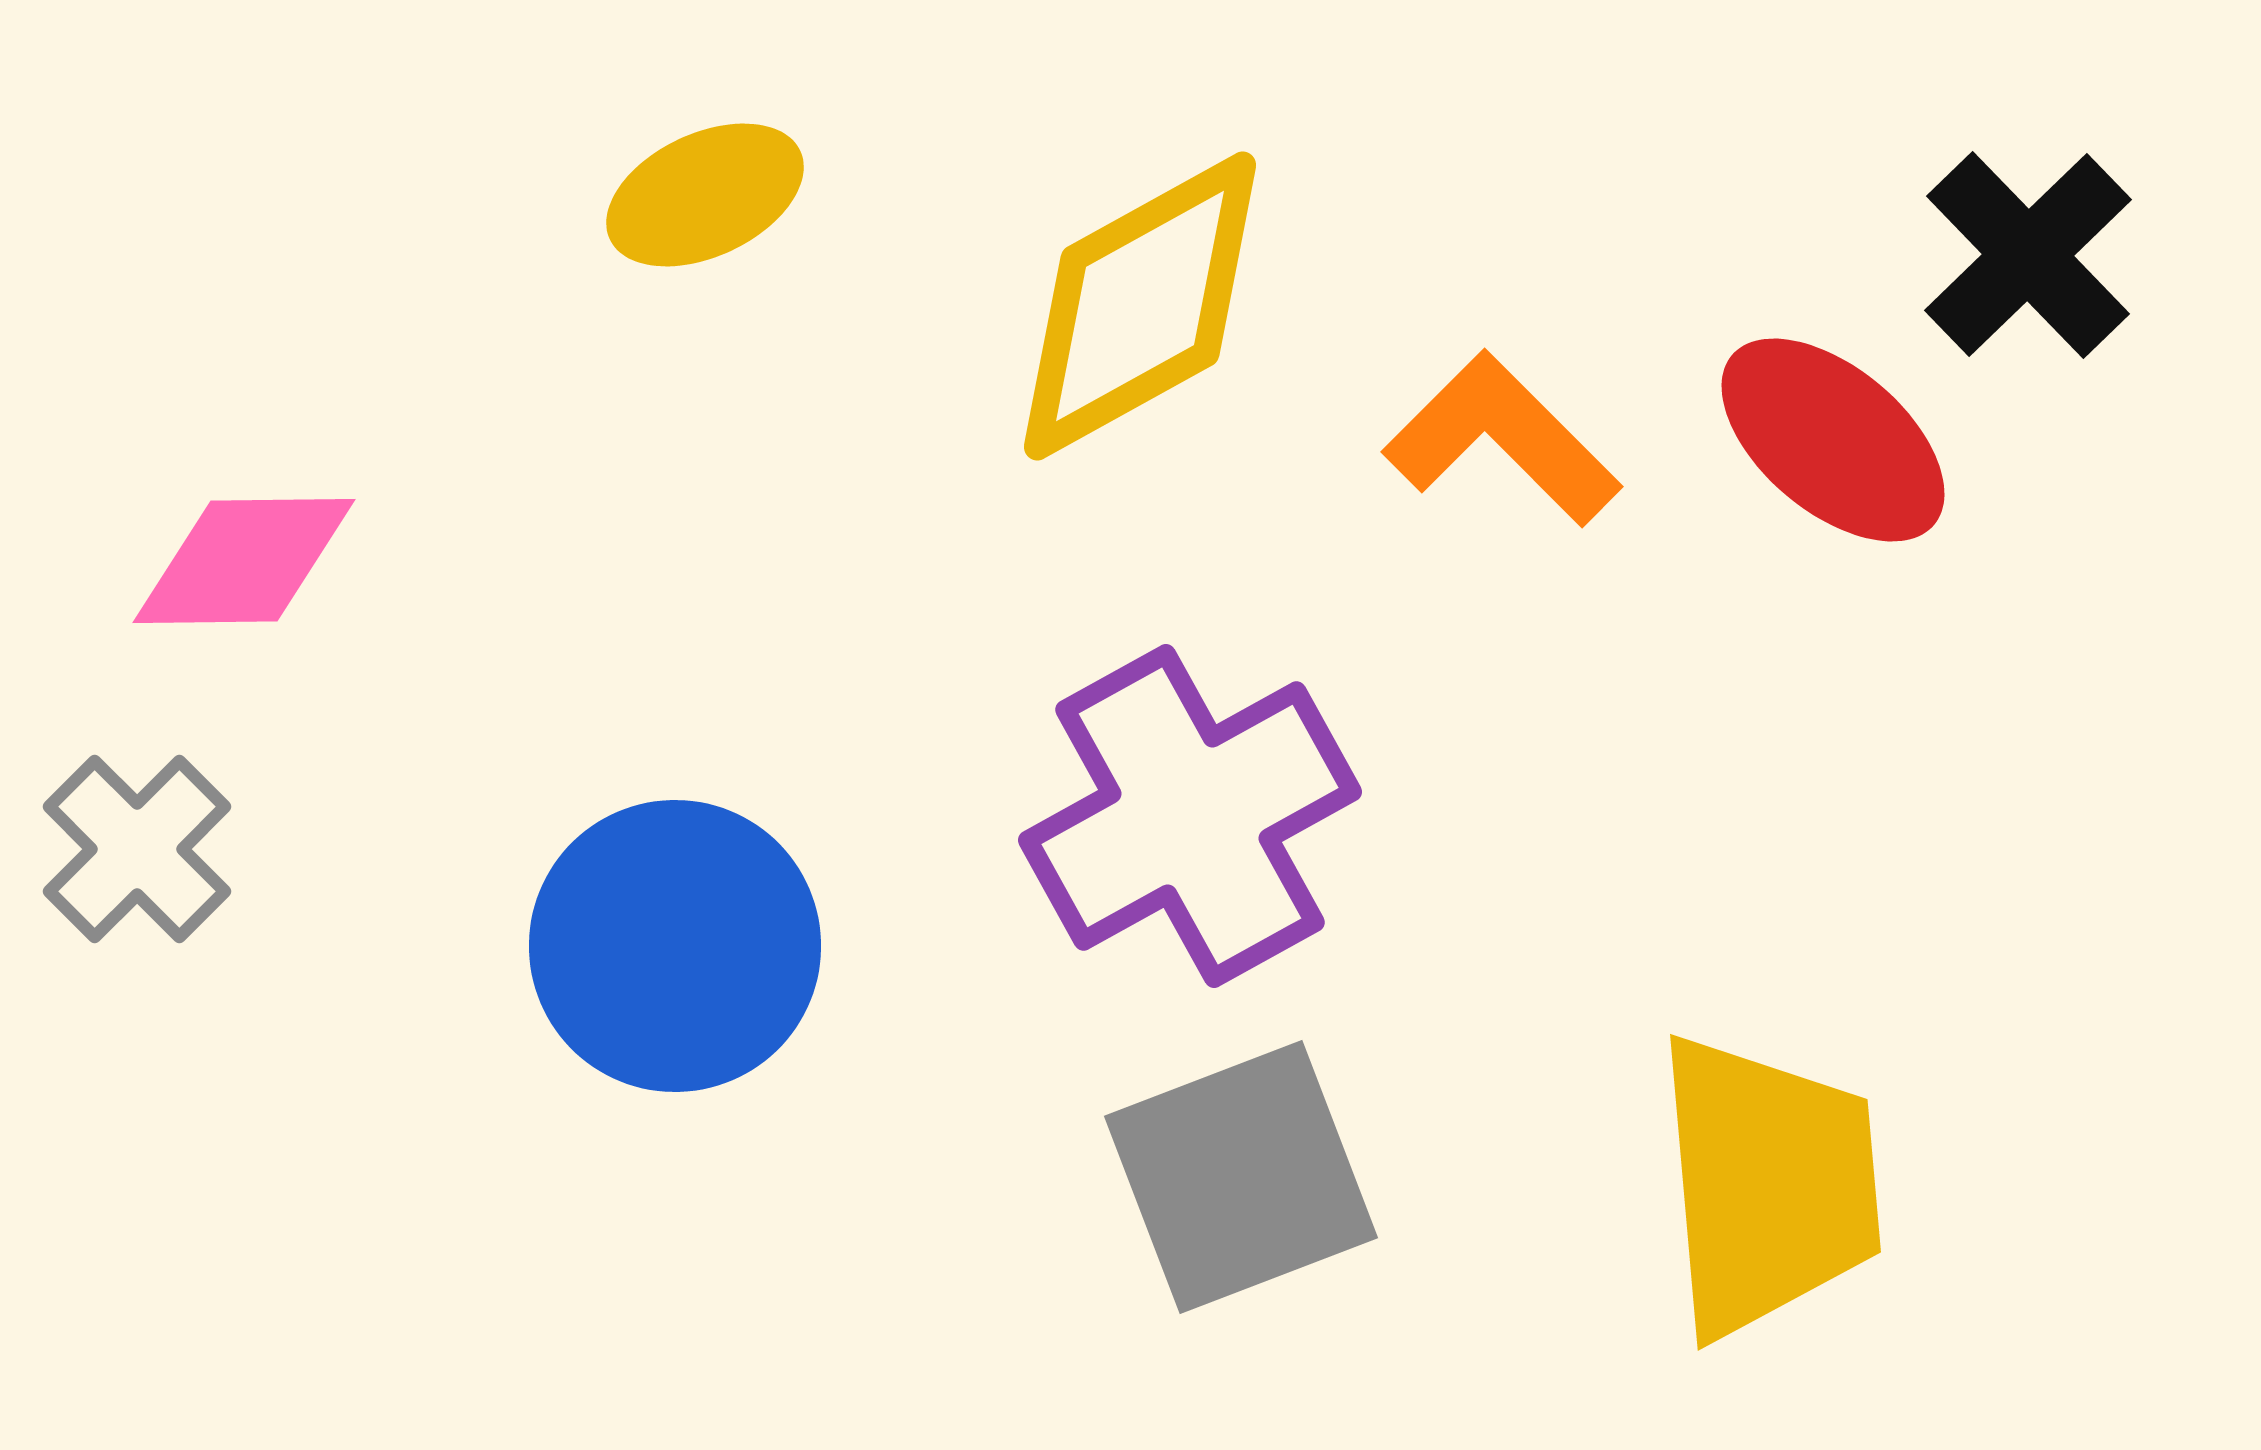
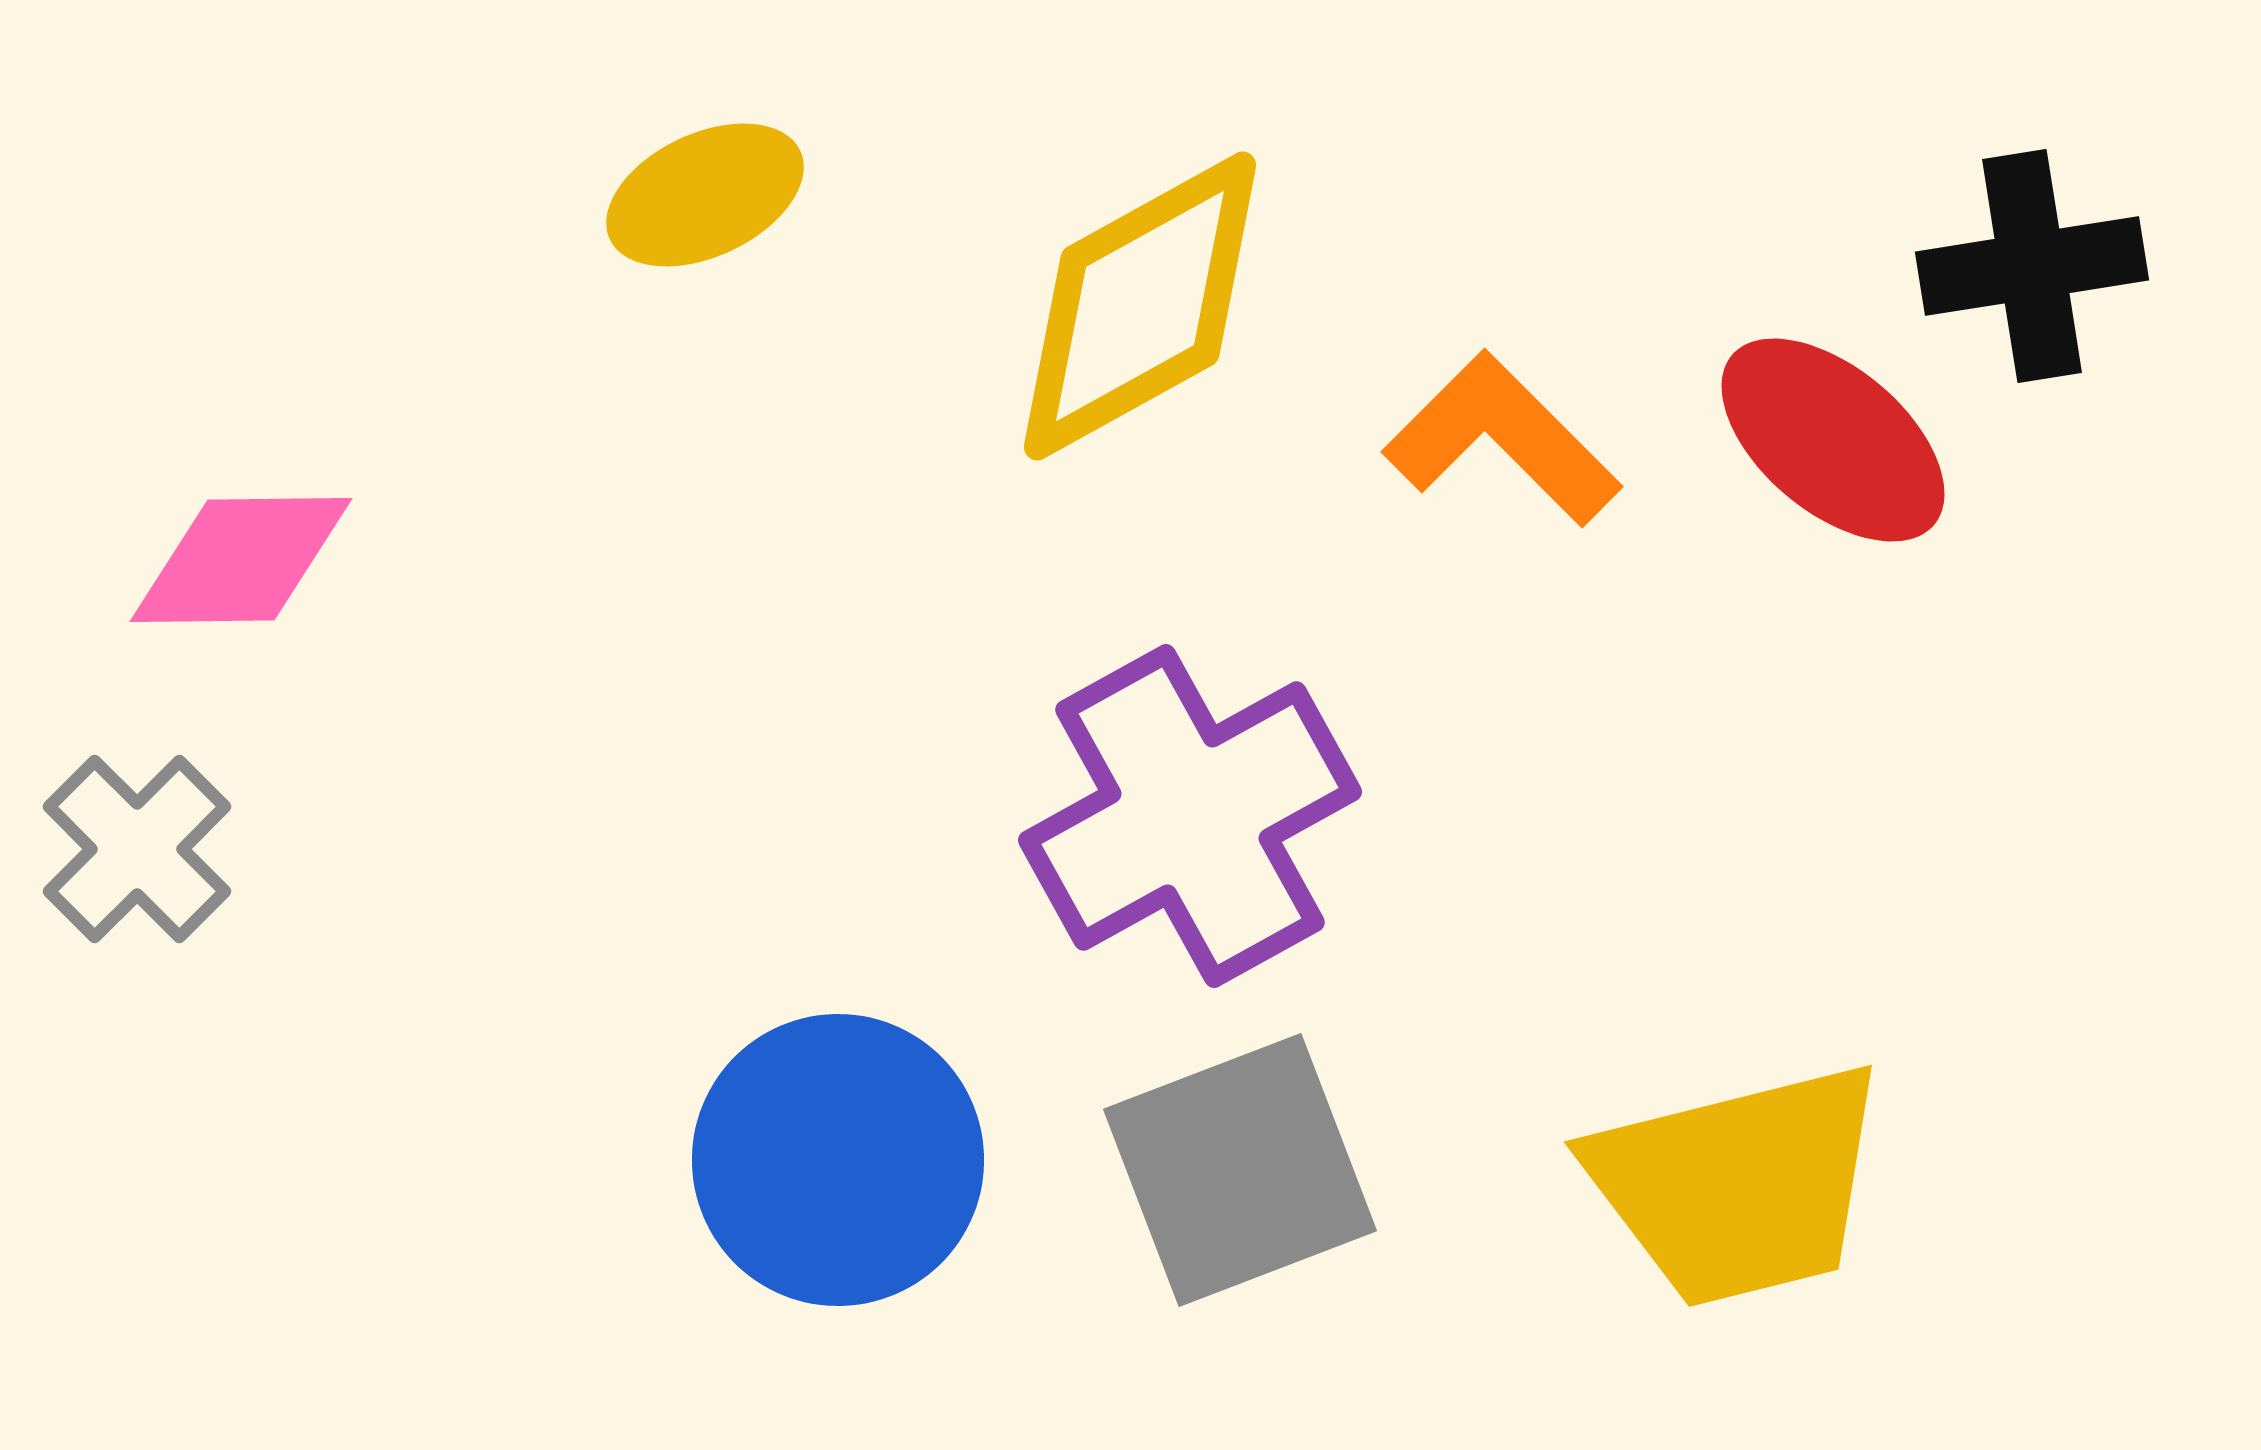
black cross: moved 4 px right, 11 px down; rotated 35 degrees clockwise
pink diamond: moved 3 px left, 1 px up
blue circle: moved 163 px right, 214 px down
gray square: moved 1 px left, 7 px up
yellow trapezoid: moved 30 px left; rotated 81 degrees clockwise
